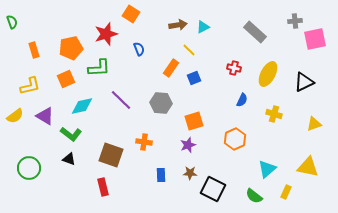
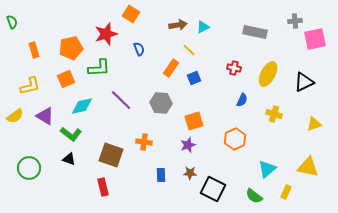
gray rectangle at (255, 32): rotated 30 degrees counterclockwise
